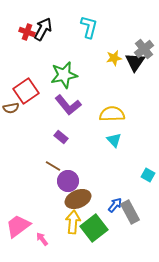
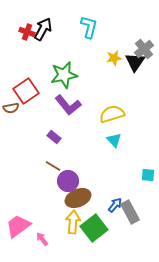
yellow semicircle: rotated 15 degrees counterclockwise
purple rectangle: moved 7 px left
cyan square: rotated 24 degrees counterclockwise
brown ellipse: moved 1 px up
